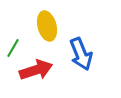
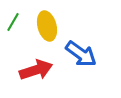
green line: moved 26 px up
blue arrow: rotated 32 degrees counterclockwise
